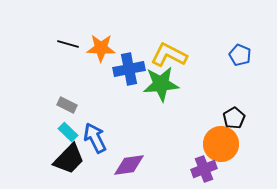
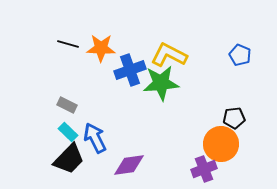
blue cross: moved 1 px right, 1 px down; rotated 8 degrees counterclockwise
green star: moved 1 px up
black pentagon: rotated 25 degrees clockwise
